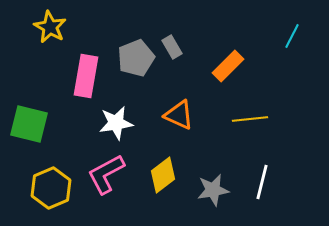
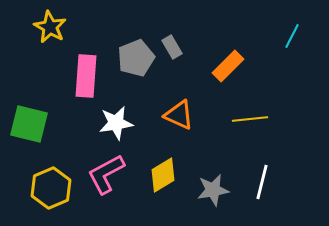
pink rectangle: rotated 6 degrees counterclockwise
yellow diamond: rotated 6 degrees clockwise
